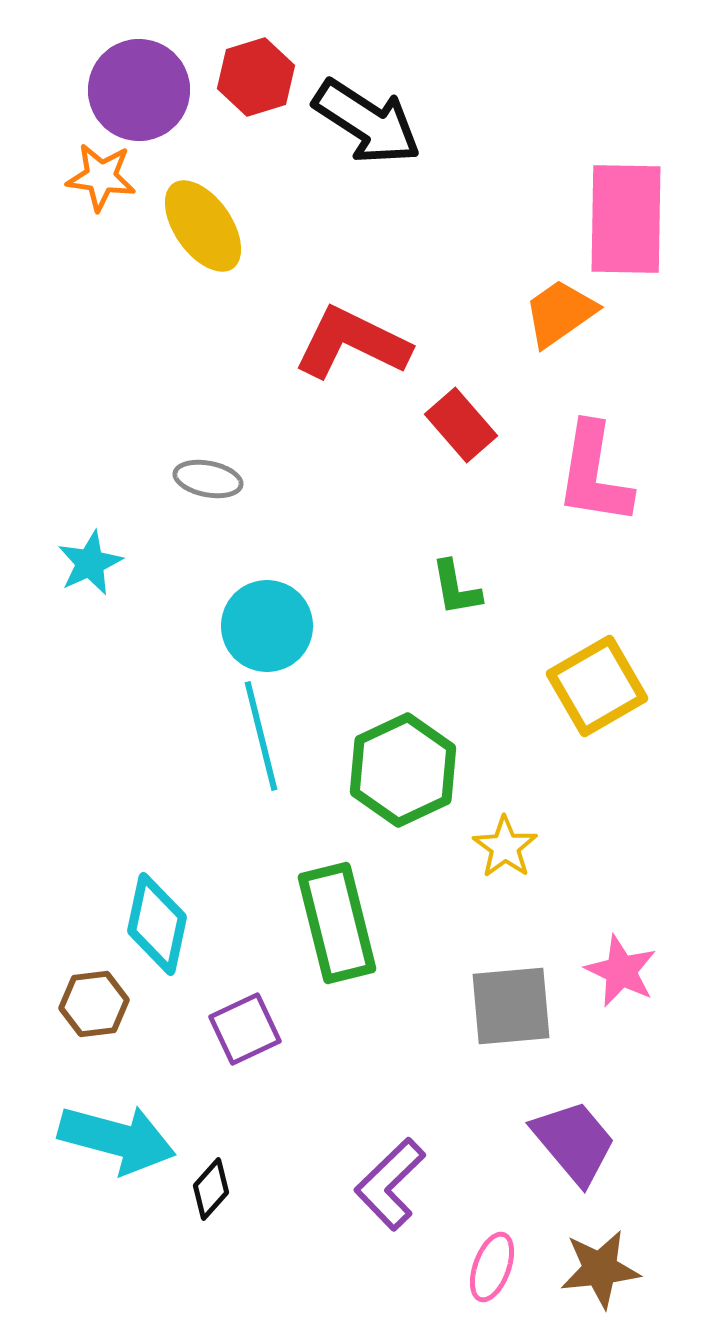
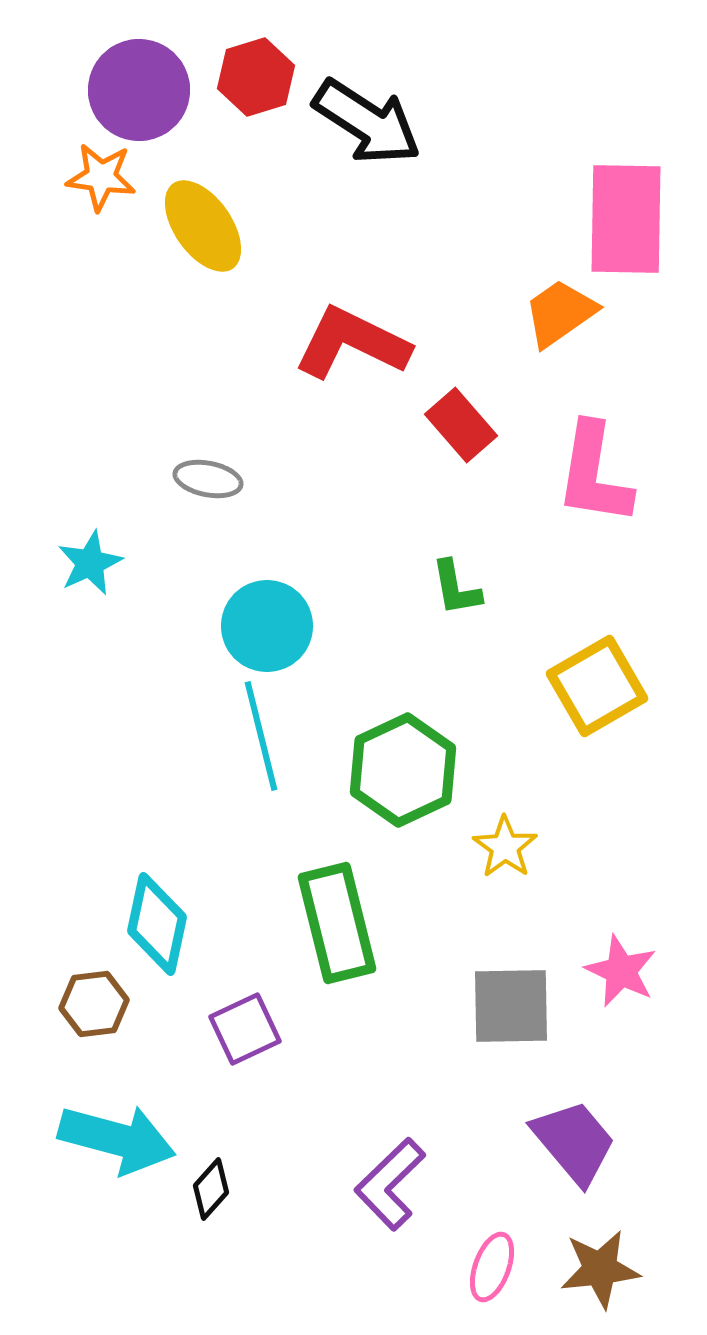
gray square: rotated 4 degrees clockwise
